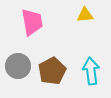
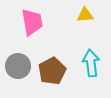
cyan arrow: moved 8 px up
